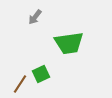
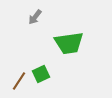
brown line: moved 1 px left, 3 px up
